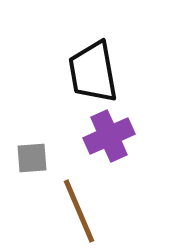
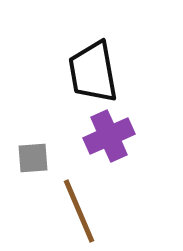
gray square: moved 1 px right
